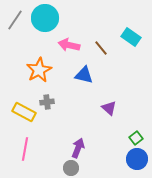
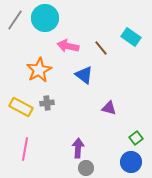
pink arrow: moved 1 px left, 1 px down
blue triangle: rotated 24 degrees clockwise
gray cross: moved 1 px down
purple triangle: rotated 28 degrees counterclockwise
yellow rectangle: moved 3 px left, 5 px up
purple arrow: rotated 18 degrees counterclockwise
blue circle: moved 6 px left, 3 px down
gray circle: moved 15 px right
